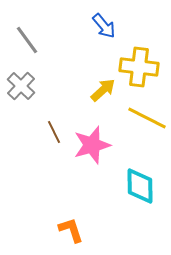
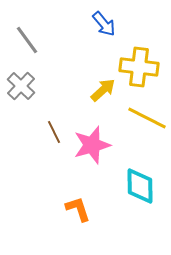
blue arrow: moved 2 px up
orange L-shape: moved 7 px right, 21 px up
